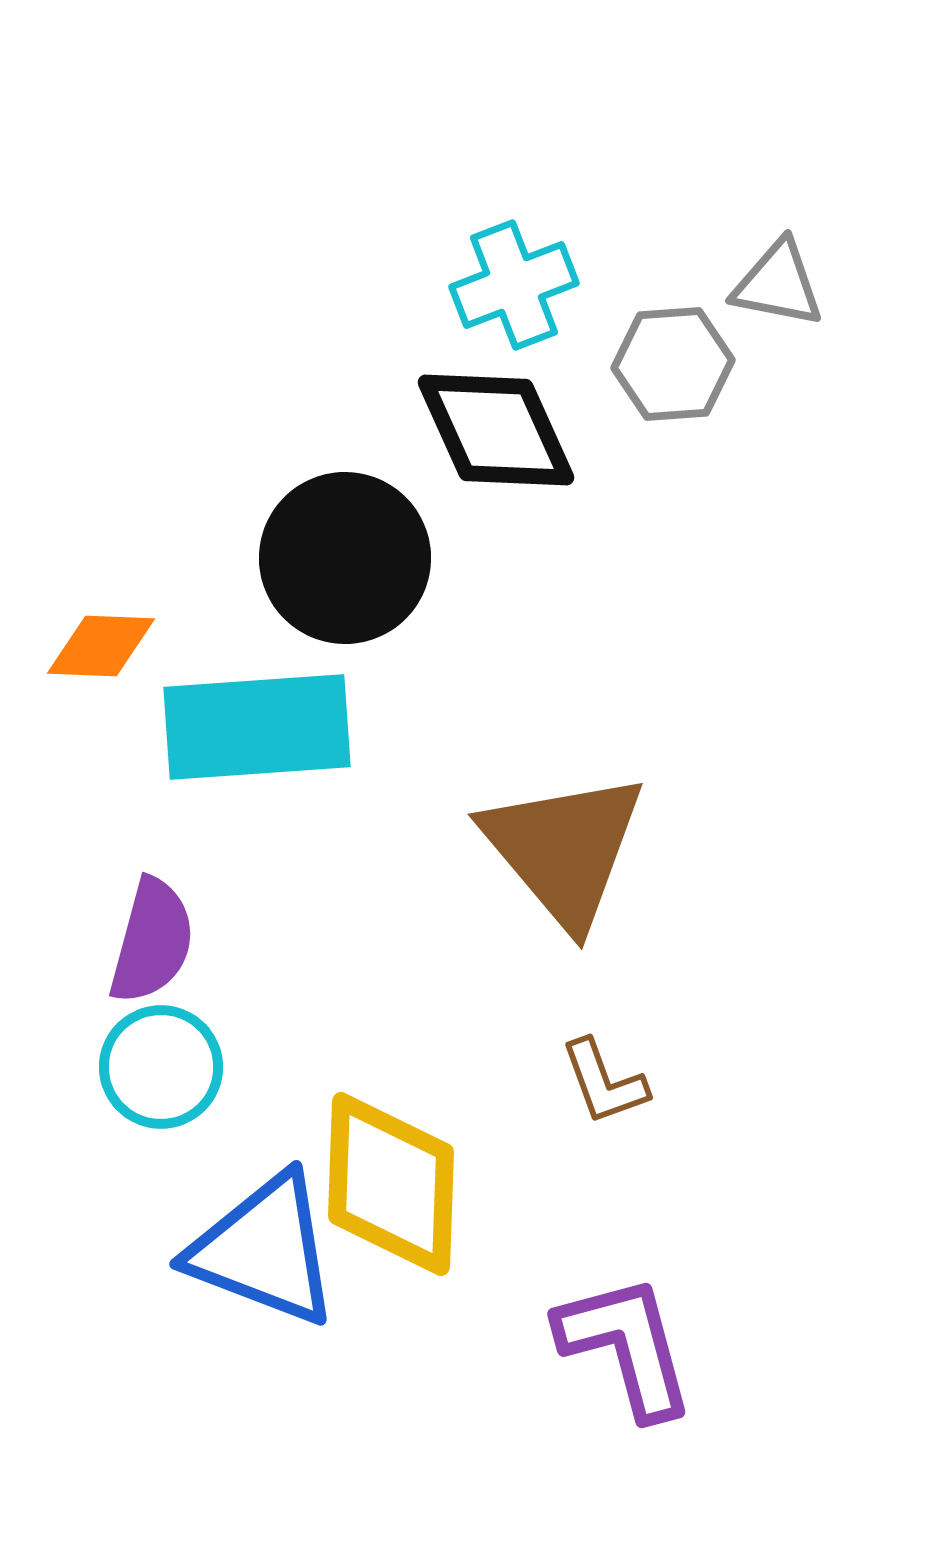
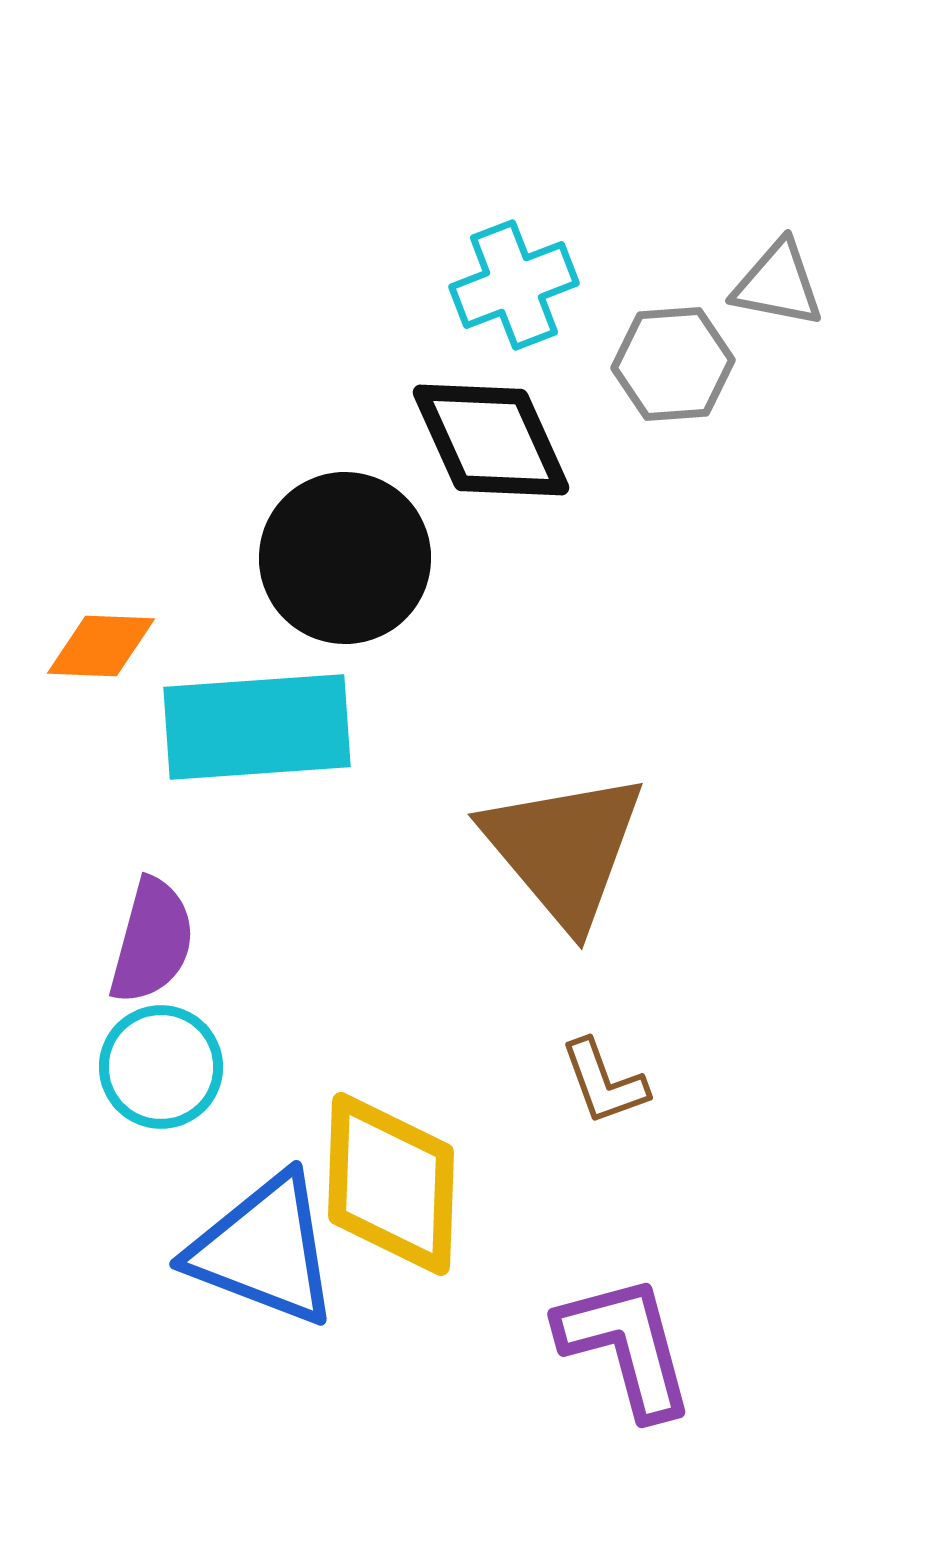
black diamond: moved 5 px left, 10 px down
